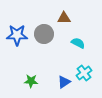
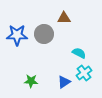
cyan semicircle: moved 1 px right, 10 px down
